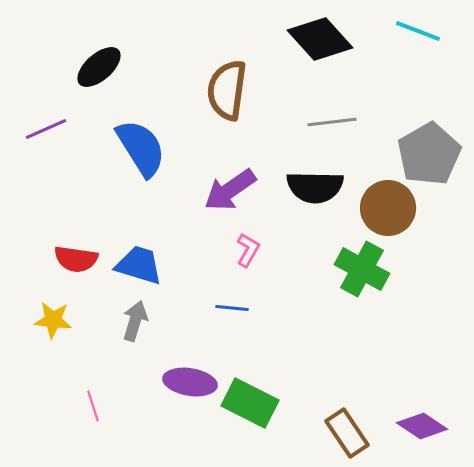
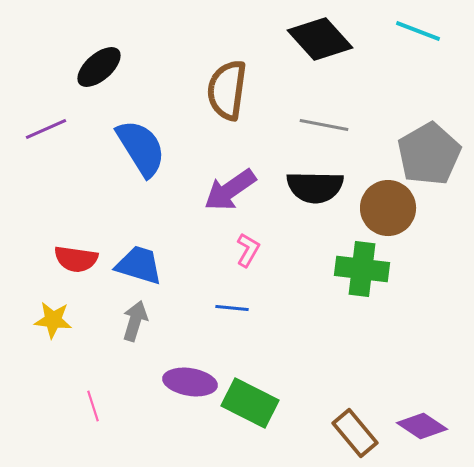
gray line: moved 8 px left, 3 px down; rotated 18 degrees clockwise
green cross: rotated 22 degrees counterclockwise
brown rectangle: moved 8 px right; rotated 6 degrees counterclockwise
